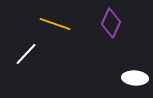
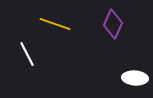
purple diamond: moved 2 px right, 1 px down
white line: moved 1 px right; rotated 70 degrees counterclockwise
